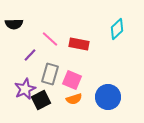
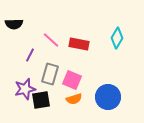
cyan diamond: moved 9 px down; rotated 15 degrees counterclockwise
pink line: moved 1 px right, 1 px down
purple line: rotated 16 degrees counterclockwise
purple star: rotated 10 degrees clockwise
black square: rotated 18 degrees clockwise
